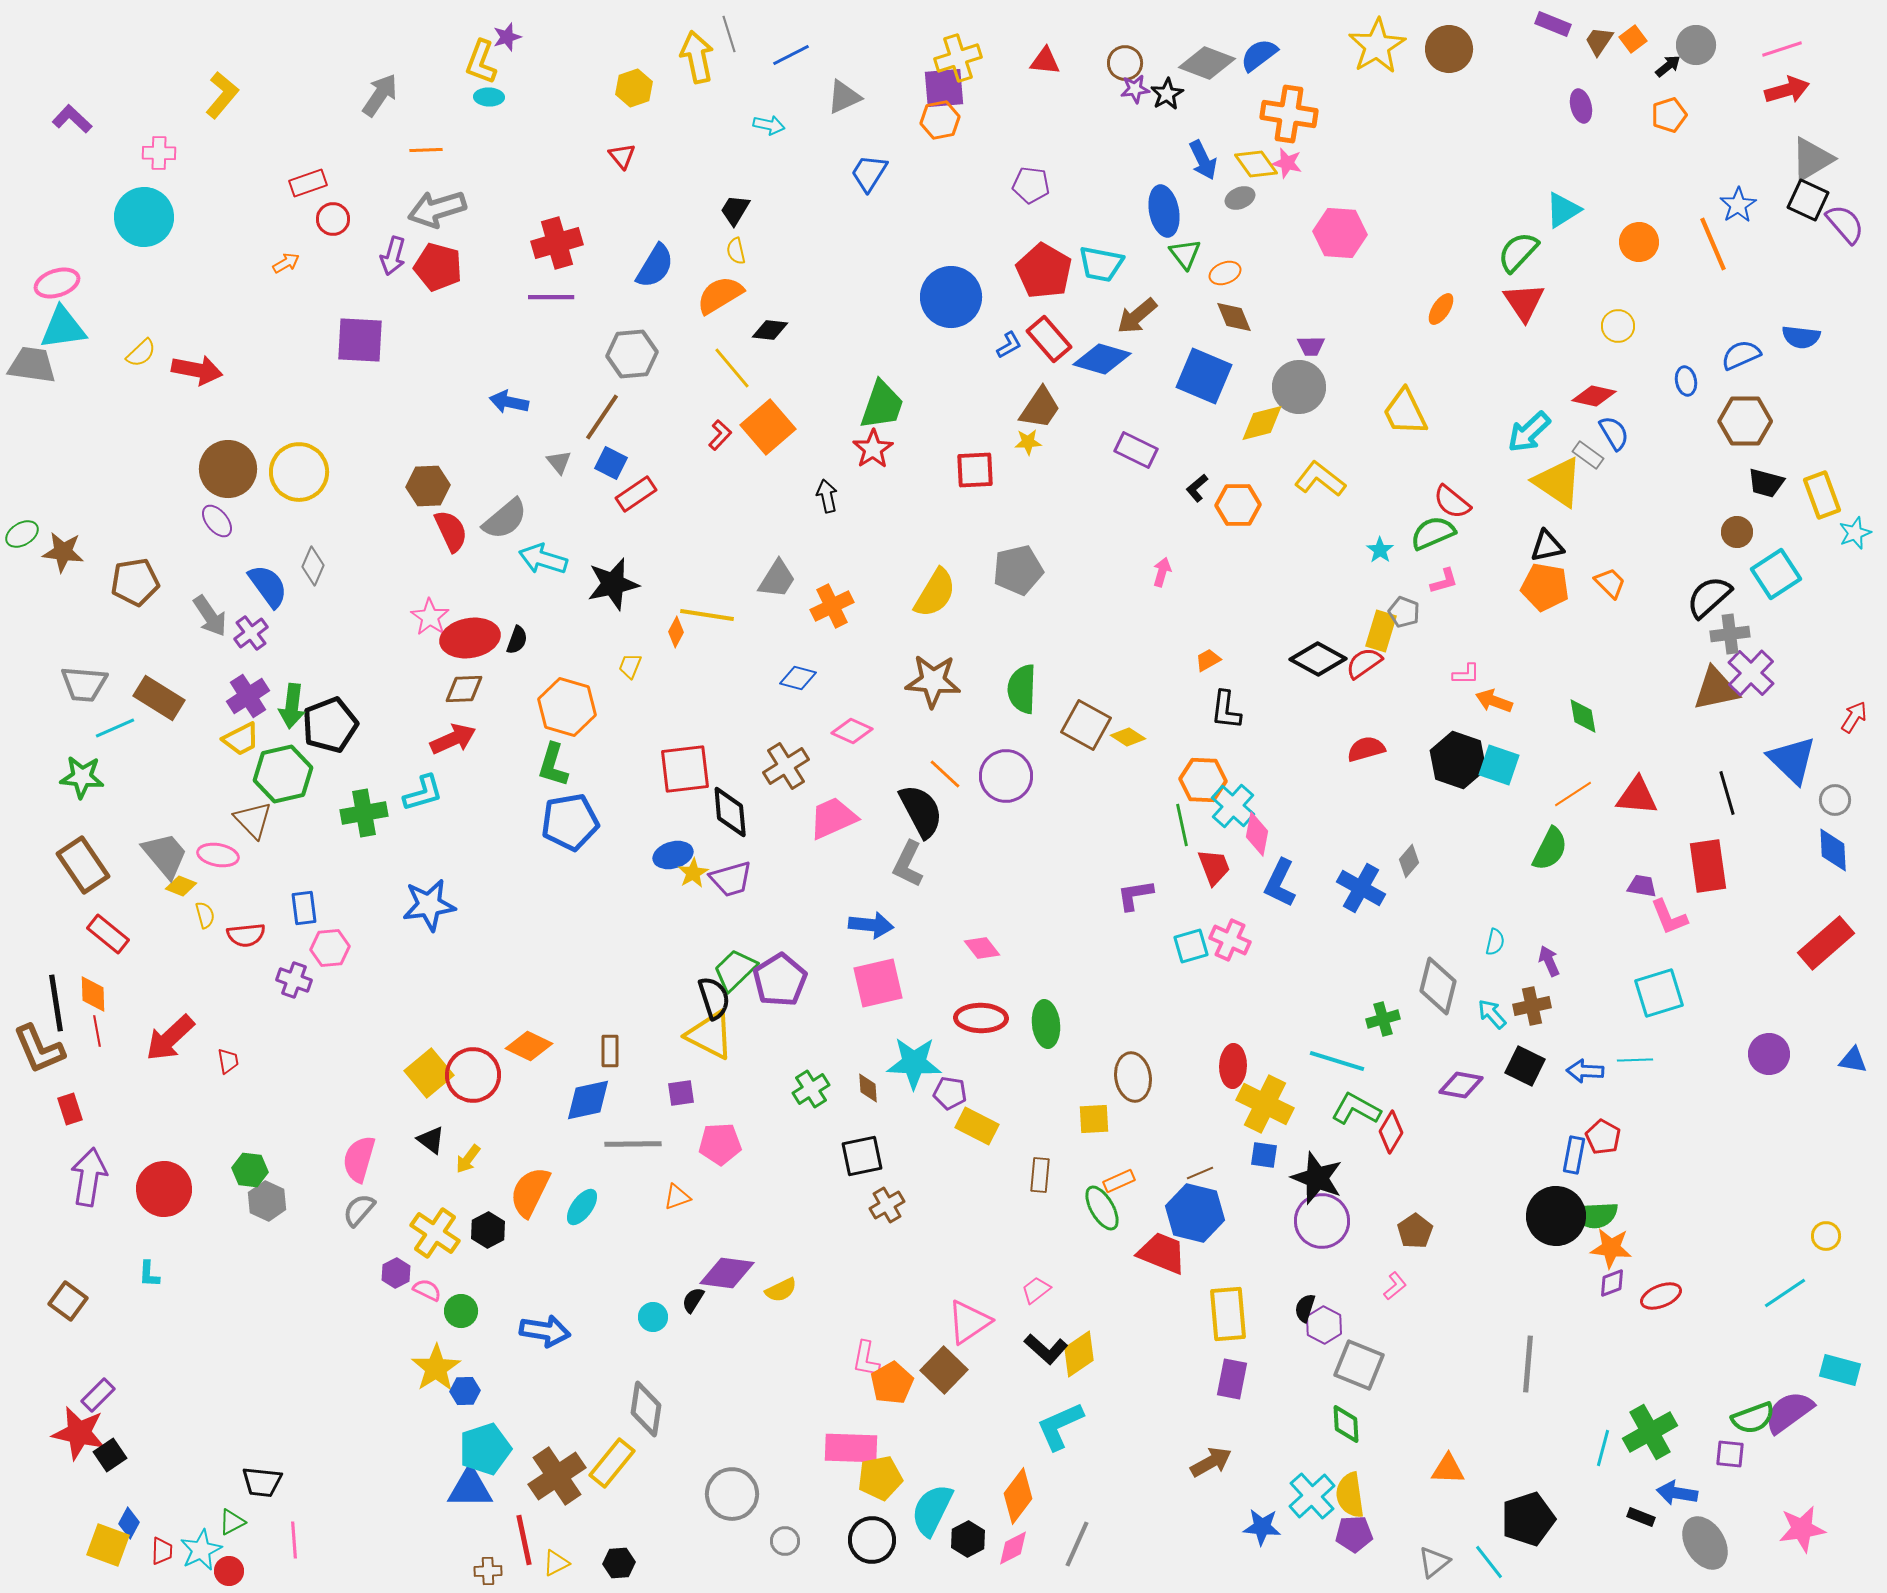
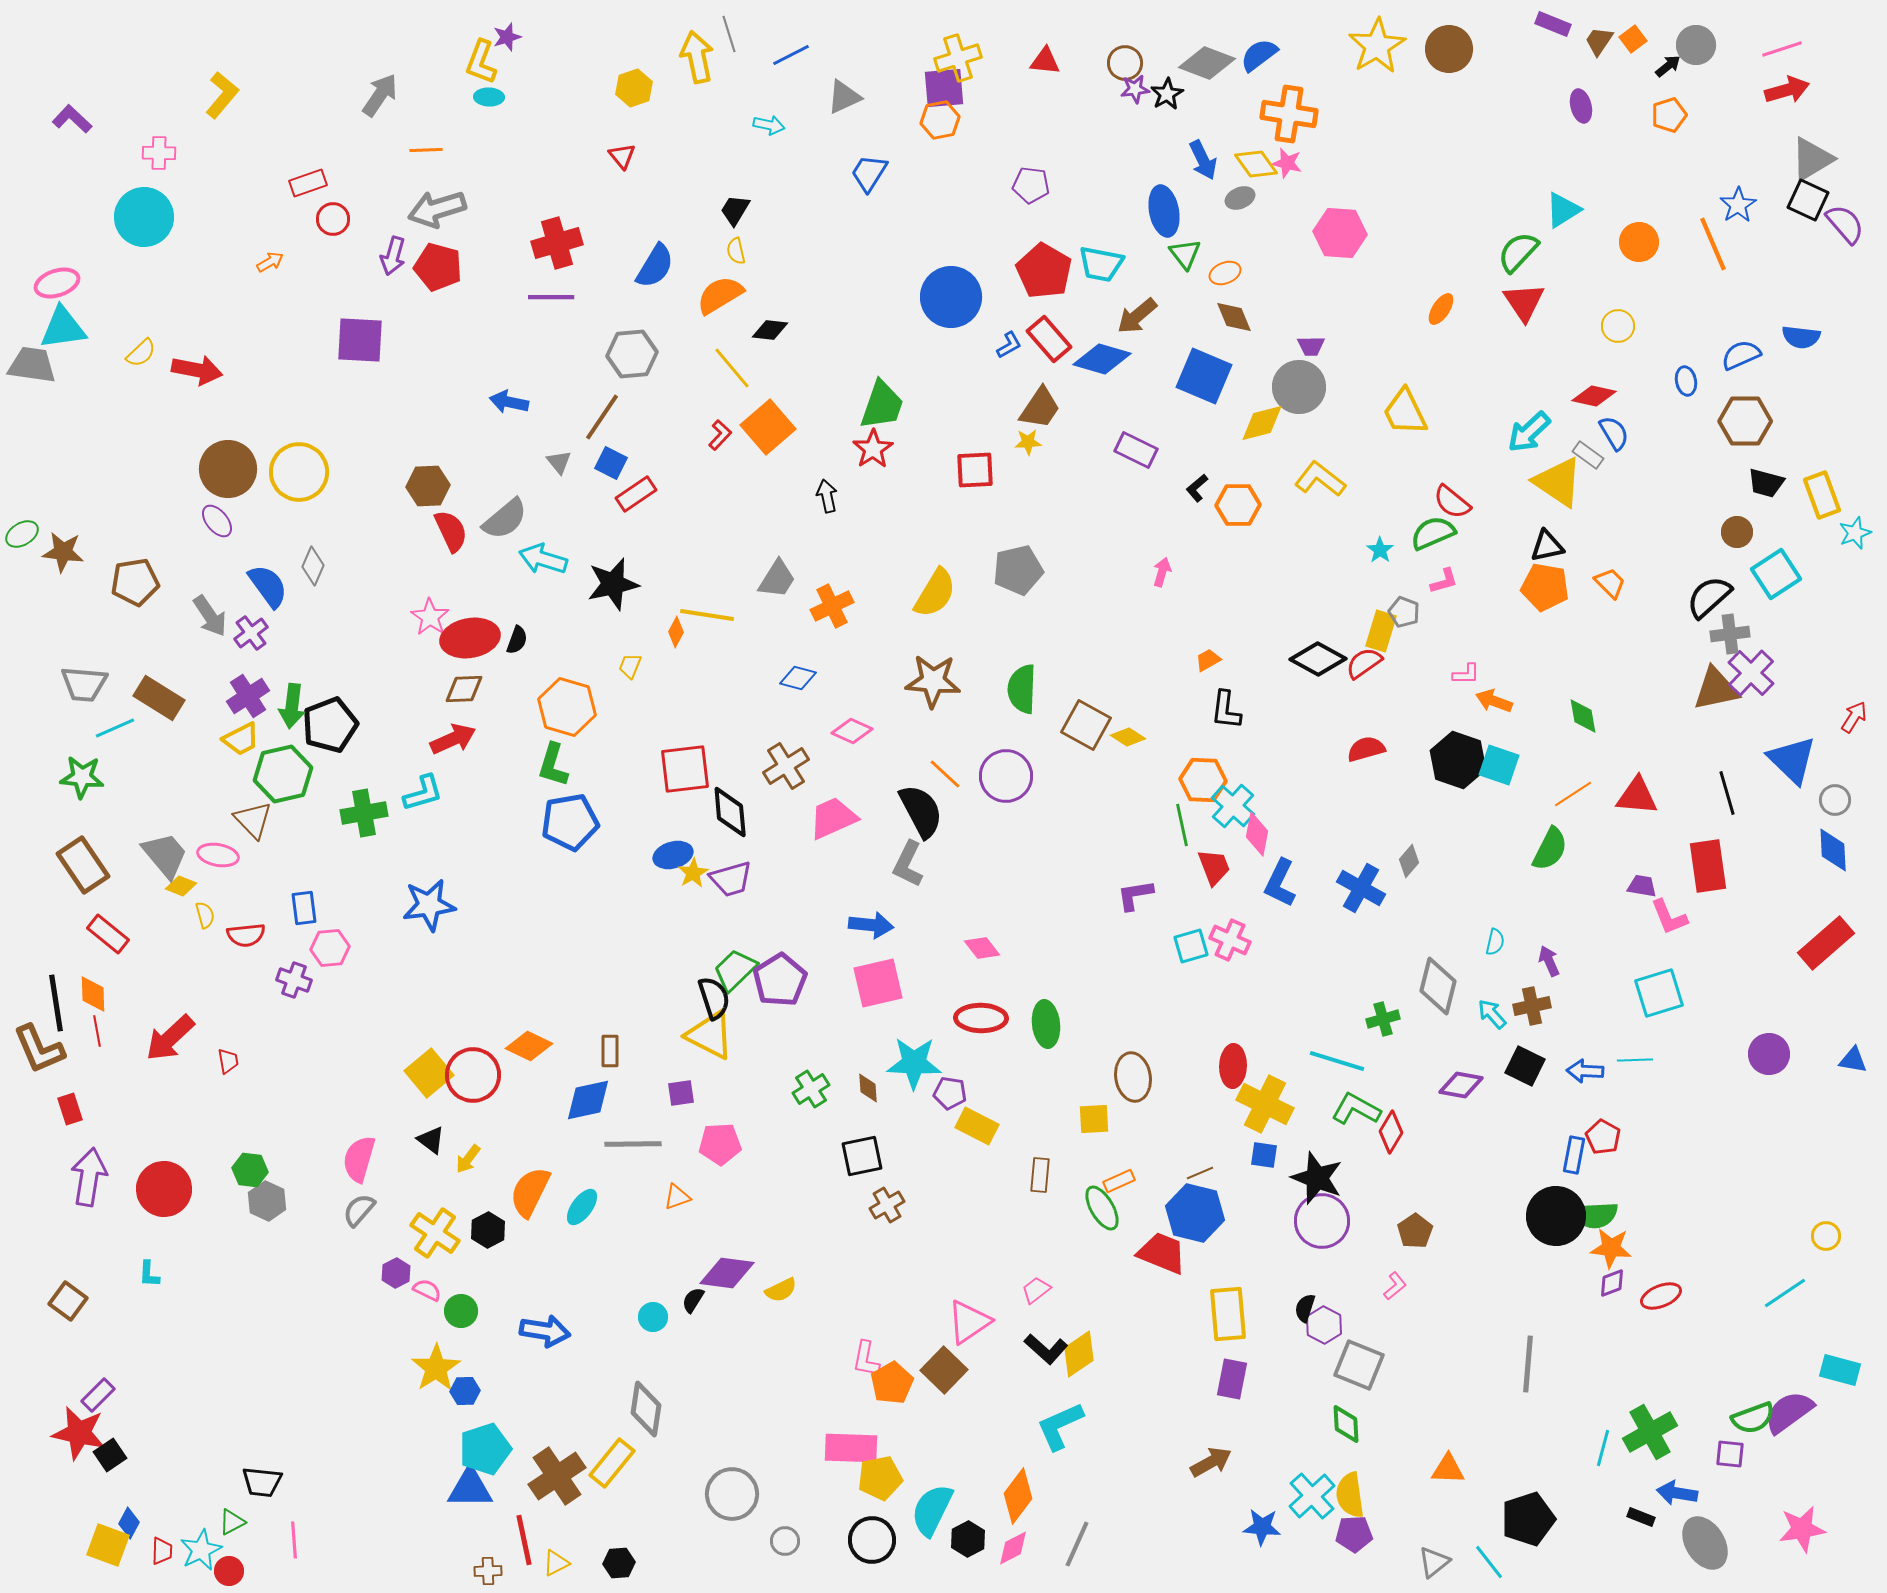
orange arrow at (286, 263): moved 16 px left, 1 px up
